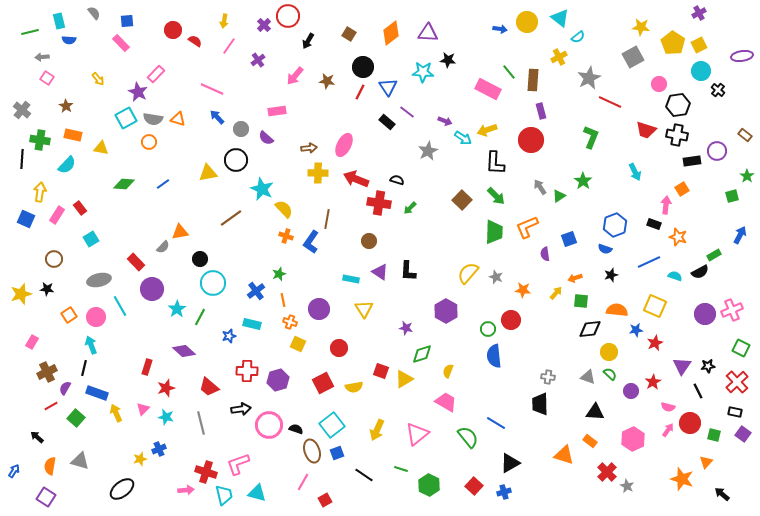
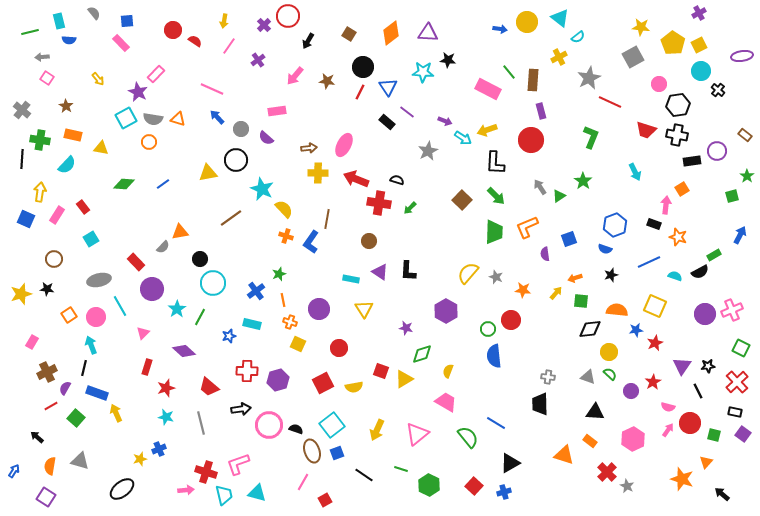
red rectangle at (80, 208): moved 3 px right, 1 px up
pink triangle at (143, 409): moved 76 px up
